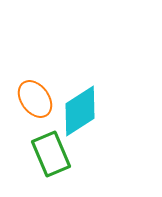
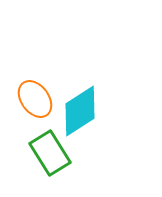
green rectangle: moved 1 px left, 1 px up; rotated 9 degrees counterclockwise
